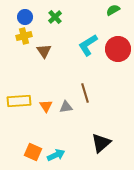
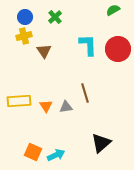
cyan L-shape: rotated 120 degrees clockwise
